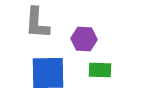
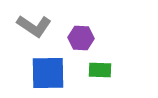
gray L-shape: moved 3 px left, 3 px down; rotated 60 degrees counterclockwise
purple hexagon: moved 3 px left, 1 px up
